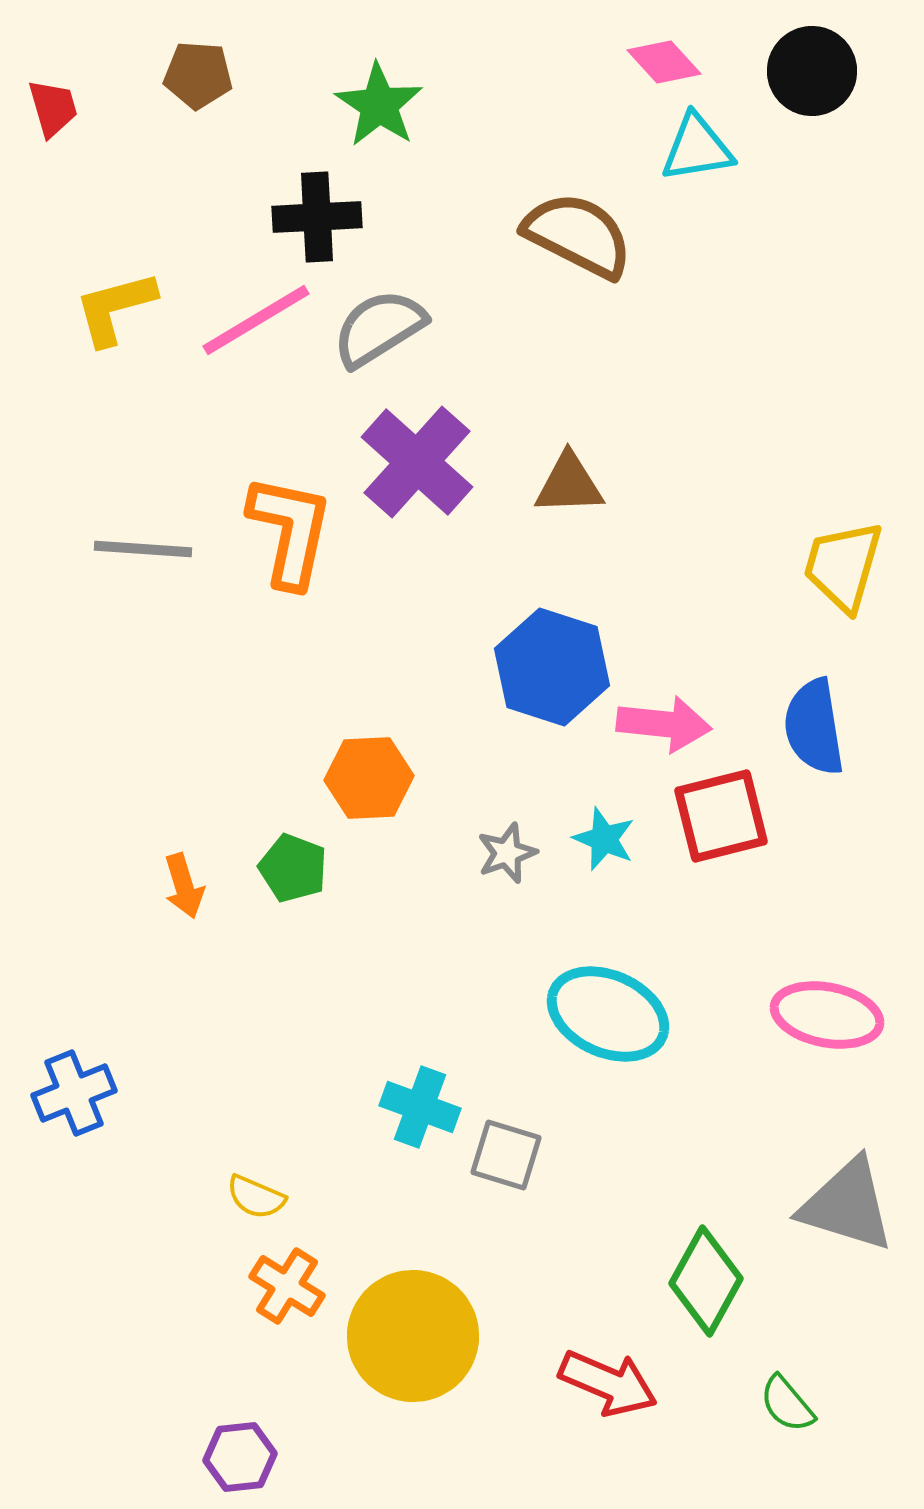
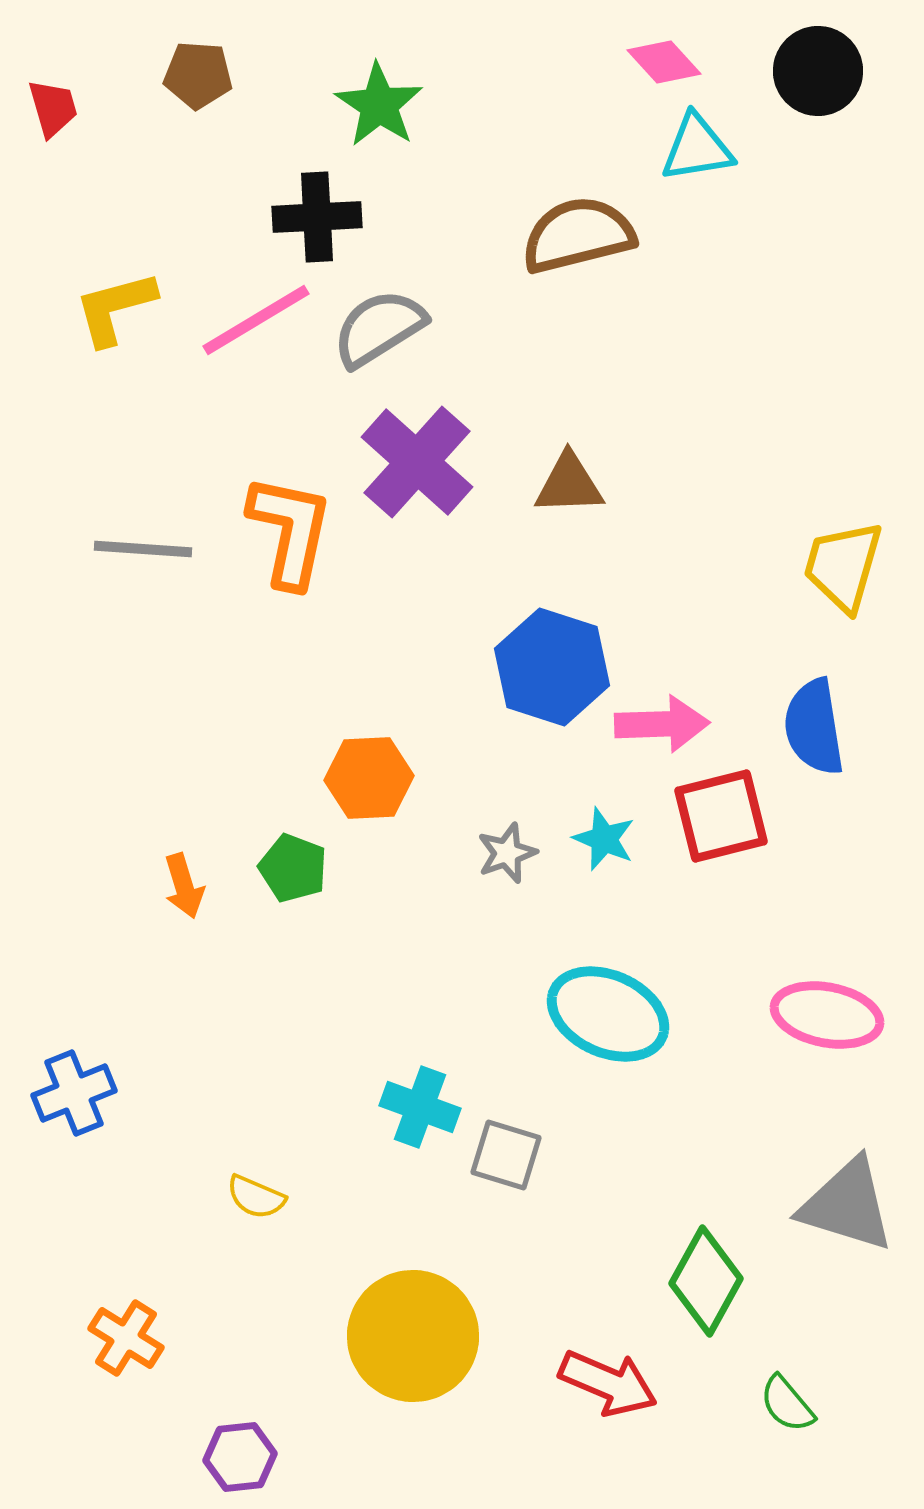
black circle: moved 6 px right
brown semicircle: rotated 41 degrees counterclockwise
pink arrow: moved 2 px left; rotated 8 degrees counterclockwise
orange cross: moved 161 px left, 52 px down
